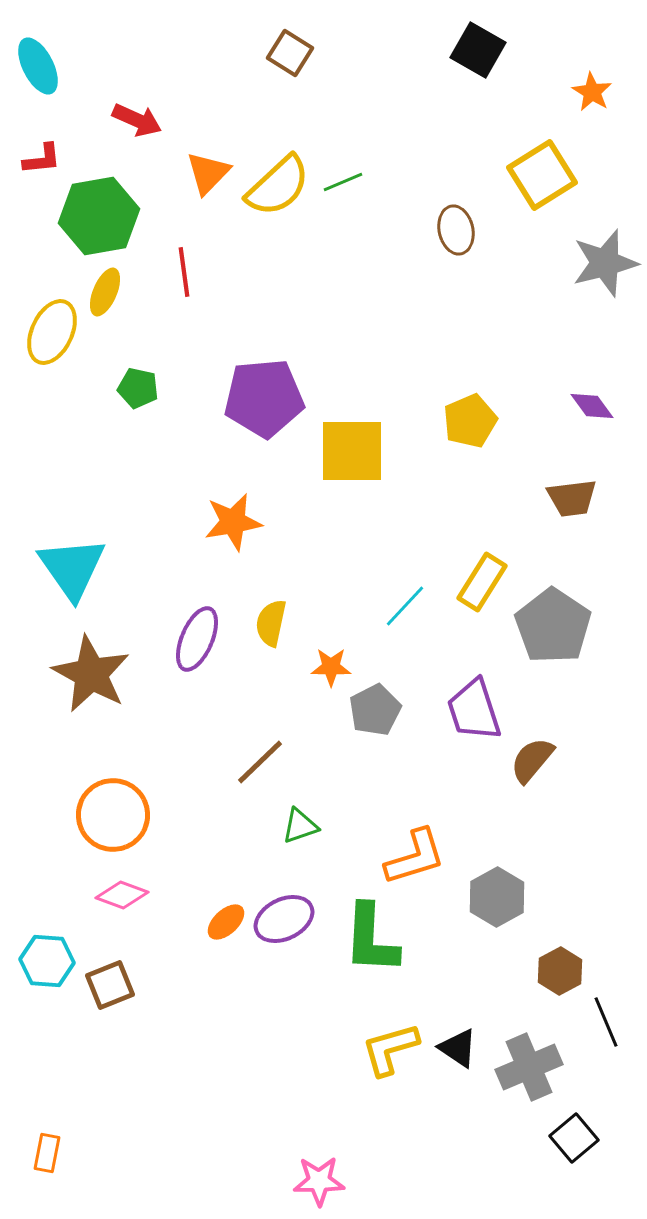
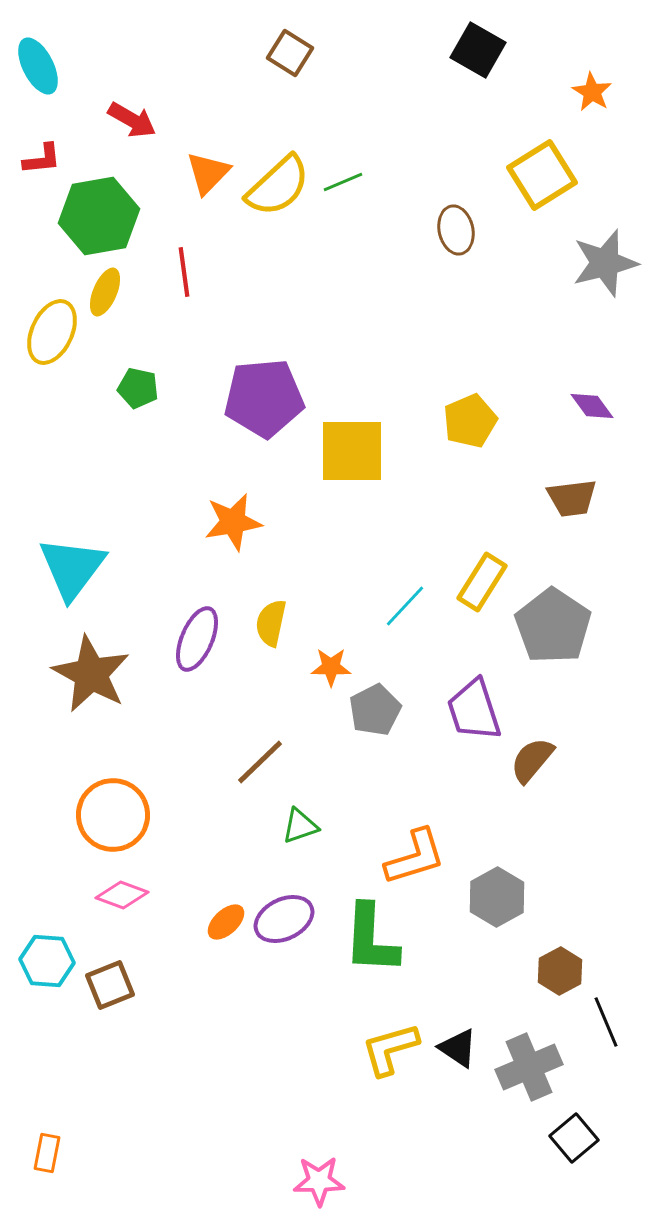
red arrow at (137, 120): moved 5 px left; rotated 6 degrees clockwise
cyan triangle at (72, 568): rotated 12 degrees clockwise
